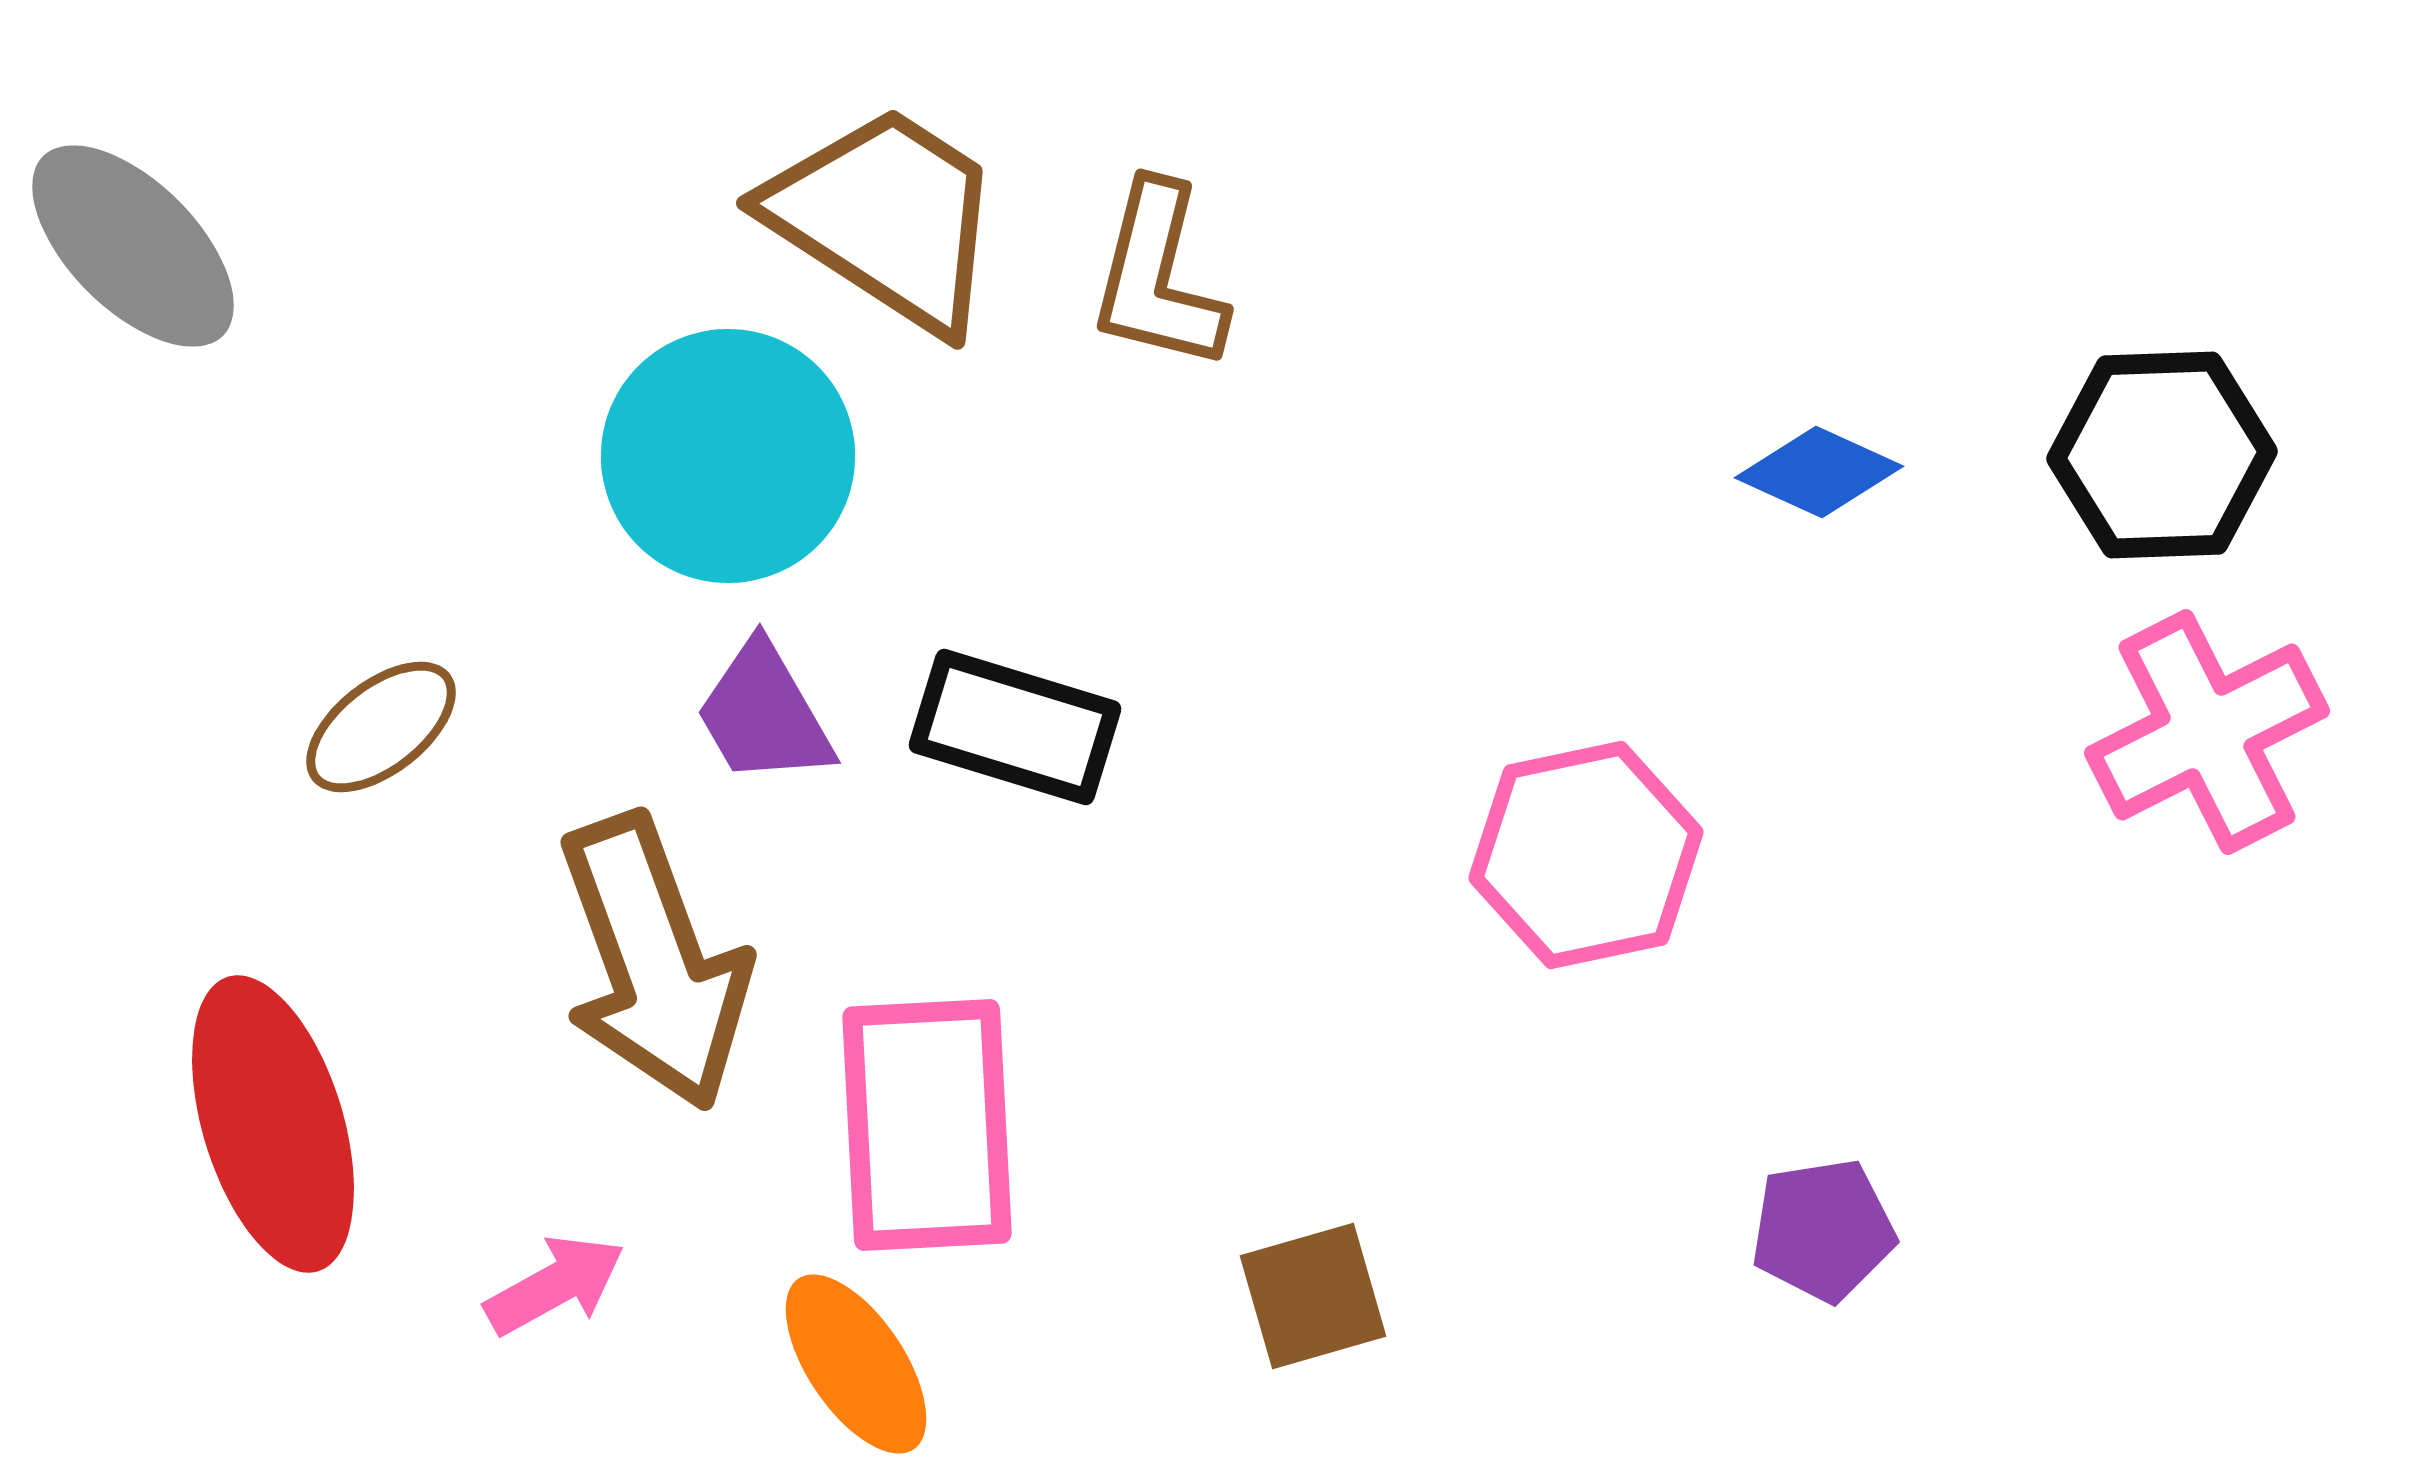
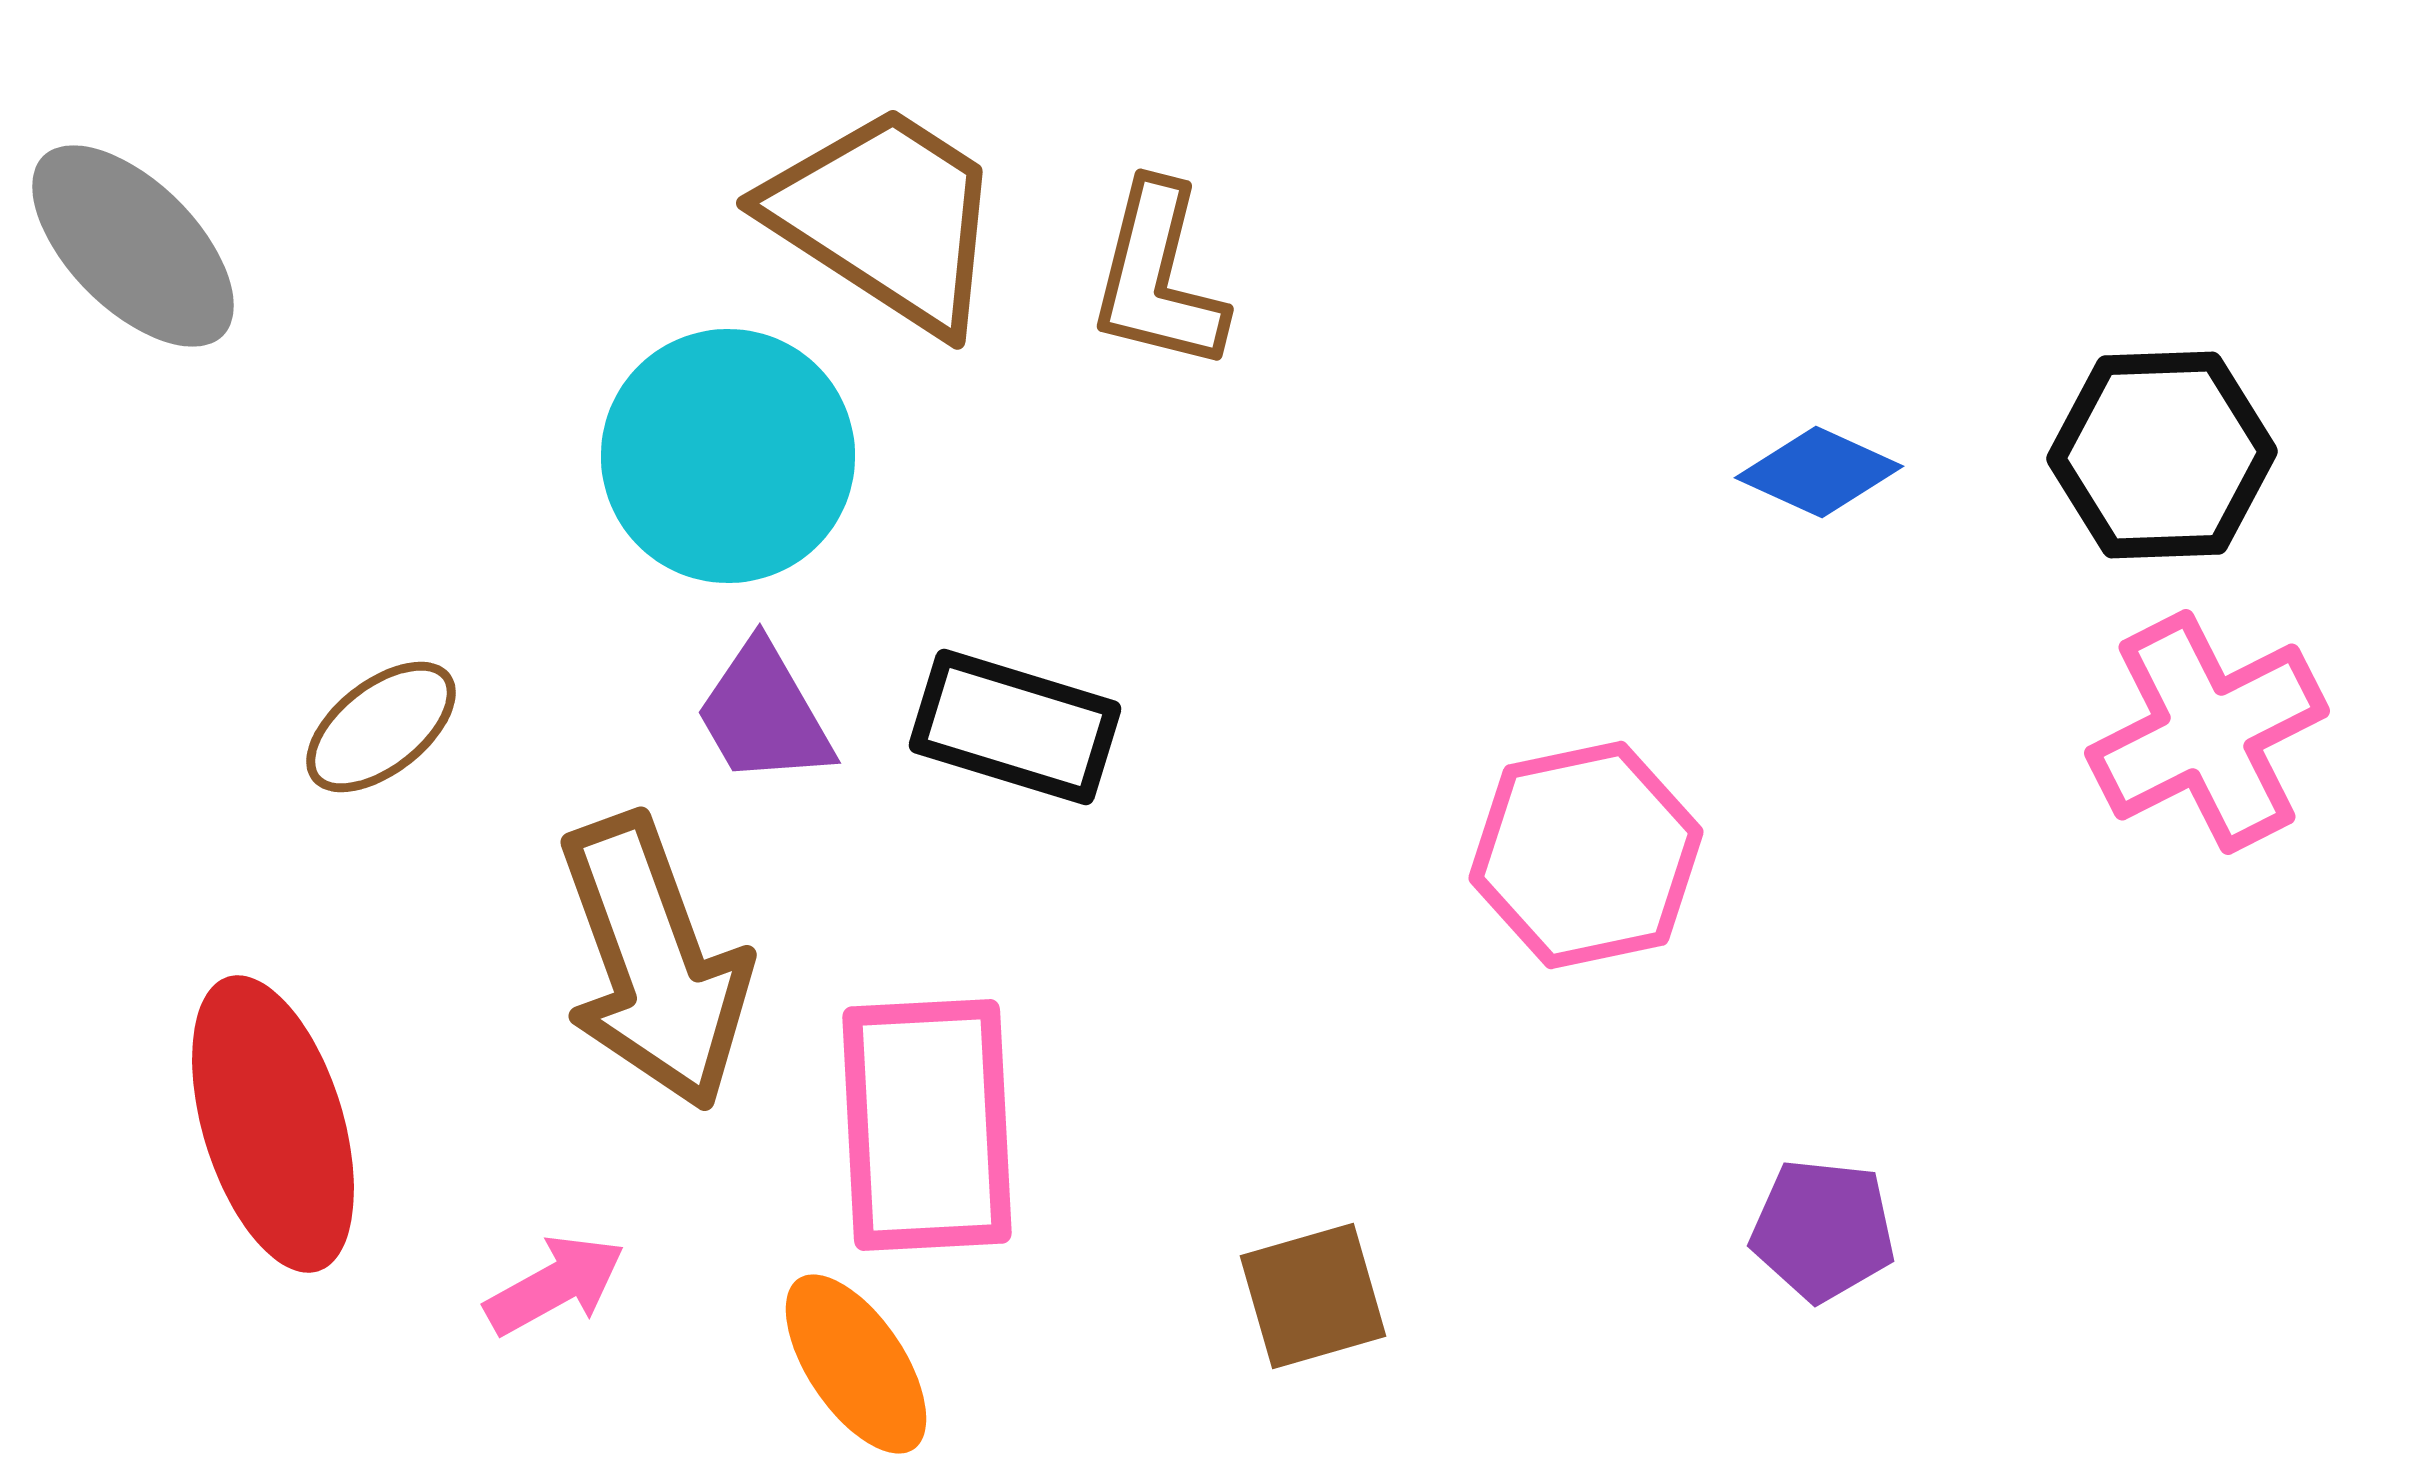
purple pentagon: rotated 15 degrees clockwise
